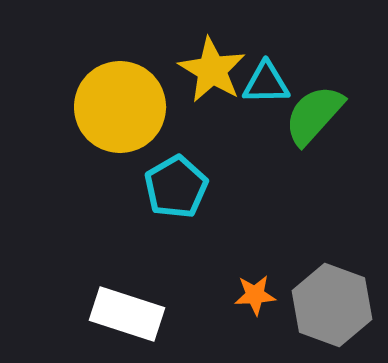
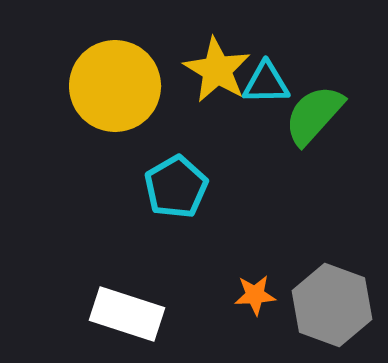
yellow star: moved 5 px right
yellow circle: moved 5 px left, 21 px up
